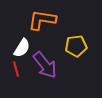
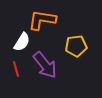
white semicircle: moved 6 px up
